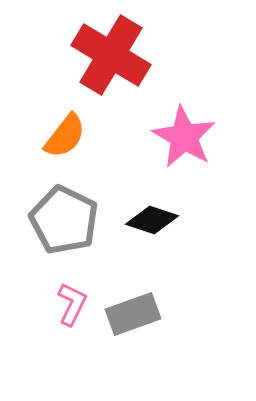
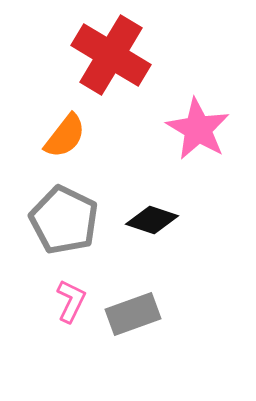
pink star: moved 14 px right, 8 px up
pink L-shape: moved 1 px left, 3 px up
